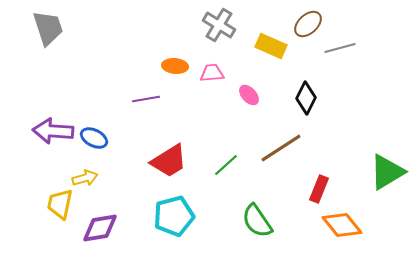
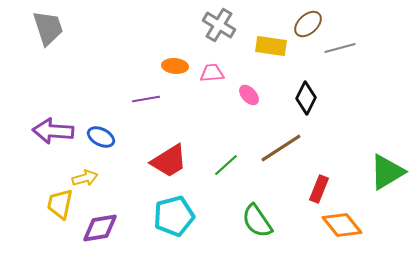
yellow rectangle: rotated 16 degrees counterclockwise
blue ellipse: moved 7 px right, 1 px up
